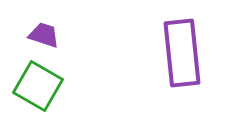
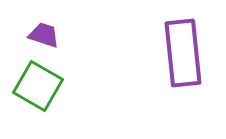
purple rectangle: moved 1 px right
